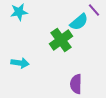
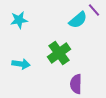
cyan star: moved 8 px down
cyan semicircle: moved 1 px left, 2 px up
green cross: moved 2 px left, 13 px down
cyan arrow: moved 1 px right, 1 px down
